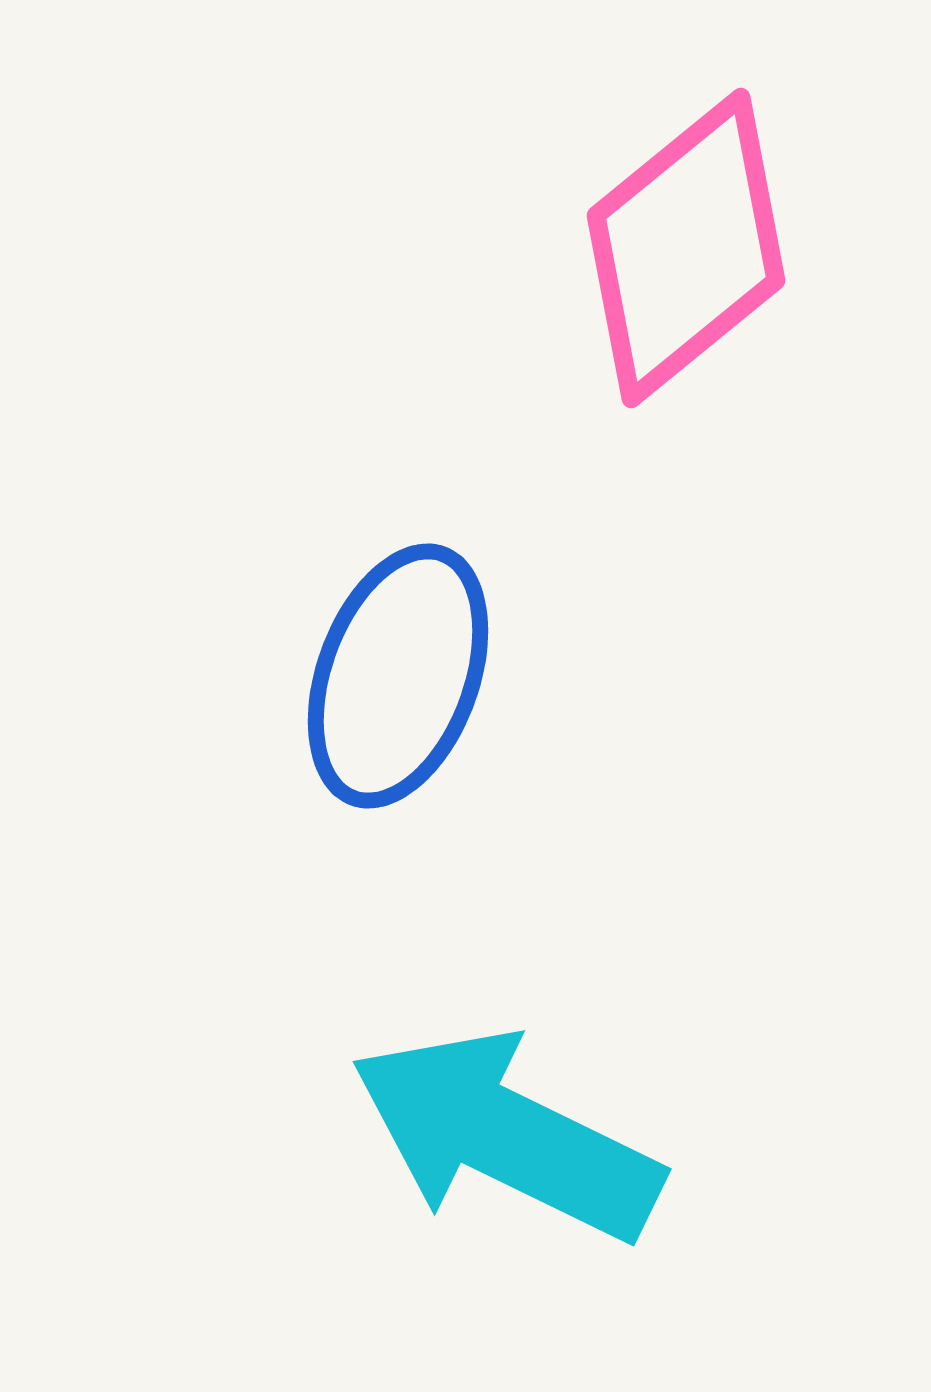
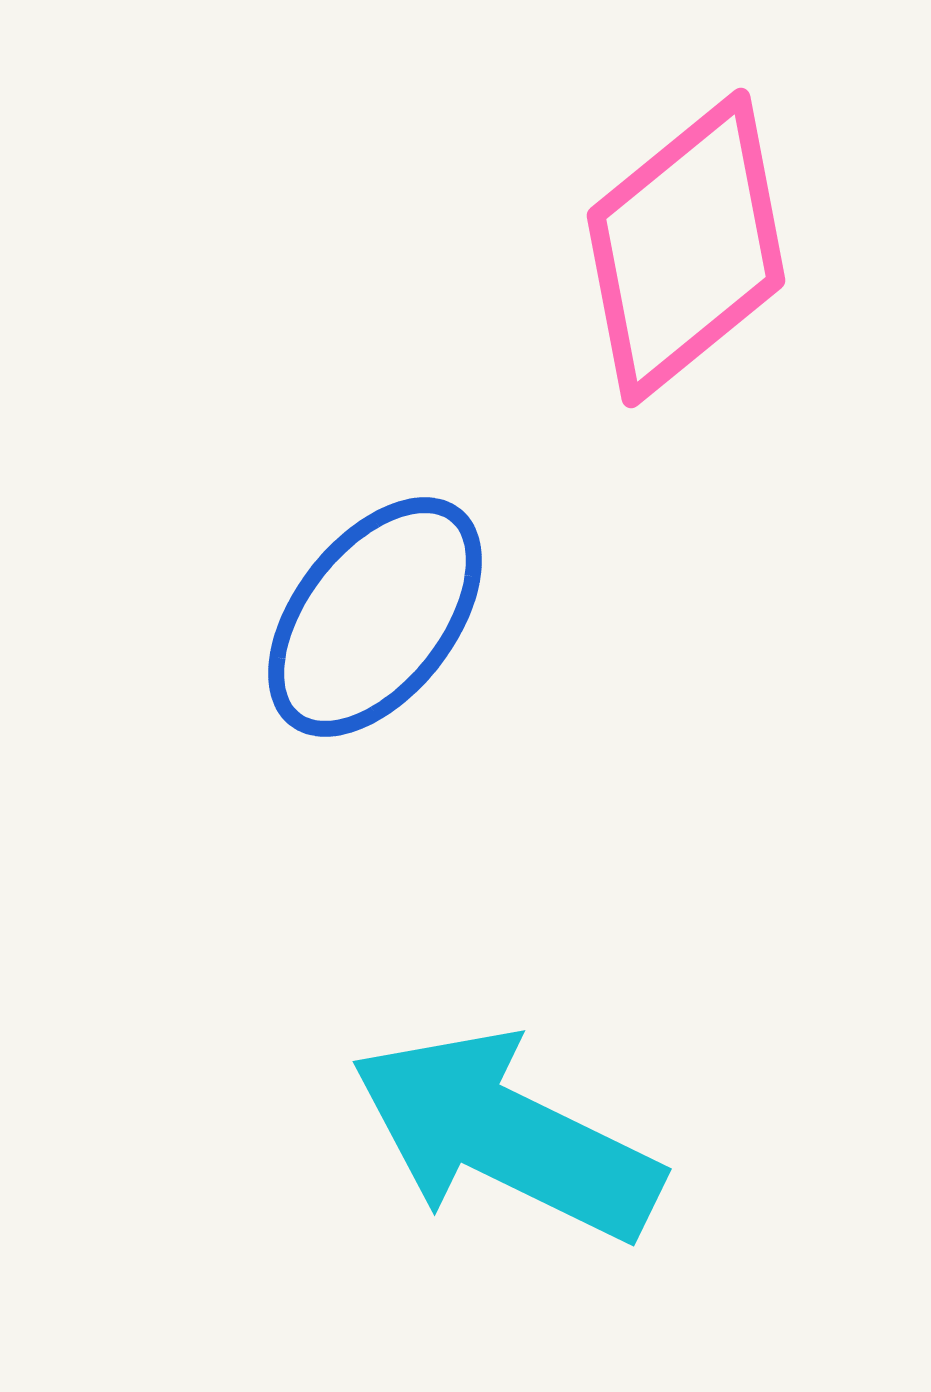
blue ellipse: moved 23 px left, 59 px up; rotated 18 degrees clockwise
